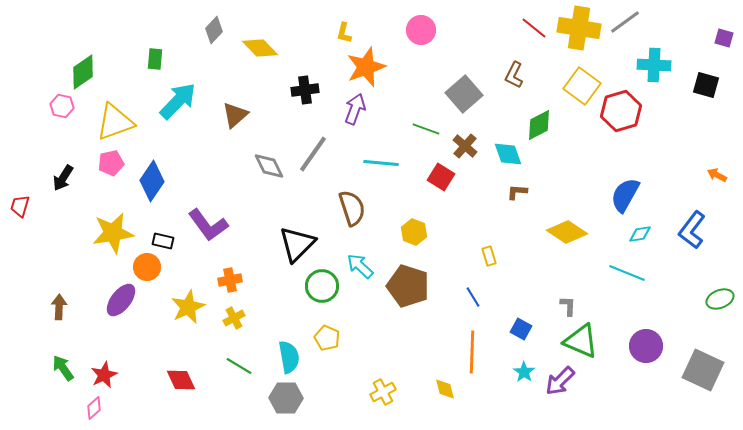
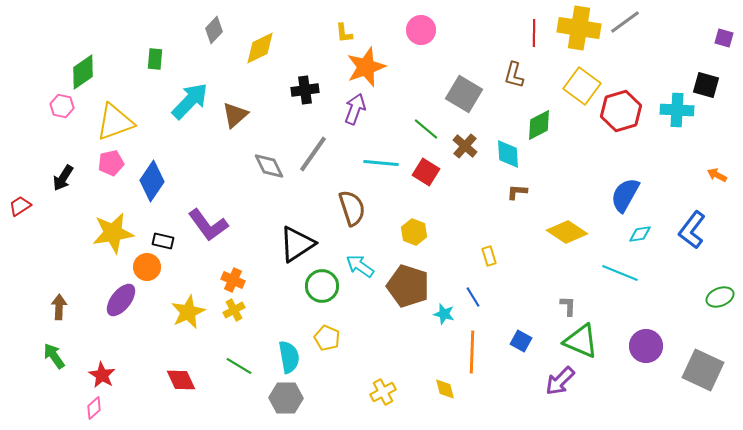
red line at (534, 28): moved 5 px down; rotated 52 degrees clockwise
yellow L-shape at (344, 33): rotated 20 degrees counterclockwise
yellow diamond at (260, 48): rotated 72 degrees counterclockwise
cyan cross at (654, 65): moved 23 px right, 45 px down
brown L-shape at (514, 75): rotated 12 degrees counterclockwise
gray square at (464, 94): rotated 18 degrees counterclockwise
cyan arrow at (178, 101): moved 12 px right
green line at (426, 129): rotated 20 degrees clockwise
cyan diamond at (508, 154): rotated 16 degrees clockwise
red square at (441, 177): moved 15 px left, 5 px up
red trapezoid at (20, 206): rotated 40 degrees clockwise
black triangle at (297, 244): rotated 12 degrees clockwise
cyan arrow at (360, 266): rotated 8 degrees counterclockwise
cyan line at (627, 273): moved 7 px left
orange cross at (230, 280): moved 3 px right; rotated 35 degrees clockwise
green ellipse at (720, 299): moved 2 px up
yellow star at (188, 307): moved 5 px down
yellow cross at (234, 318): moved 8 px up
blue square at (521, 329): moved 12 px down
green arrow at (63, 368): moved 9 px left, 12 px up
cyan star at (524, 372): moved 80 px left, 58 px up; rotated 20 degrees counterclockwise
red star at (104, 375): moved 2 px left; rotated 16 degrees counterclockwise
